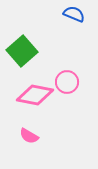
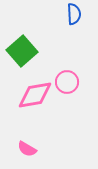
blue semicircle: rotated 65 degrees clockwise
pink diamond: rotated 21 degrees counterclockwise
pink semicircle: moved 2 px left, 13 px down
